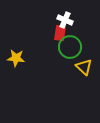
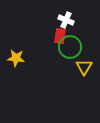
white cross: moved 1 px right
red rectangle: moved 3 px down
yellow triangle: rotated 18 degrees clockwise
